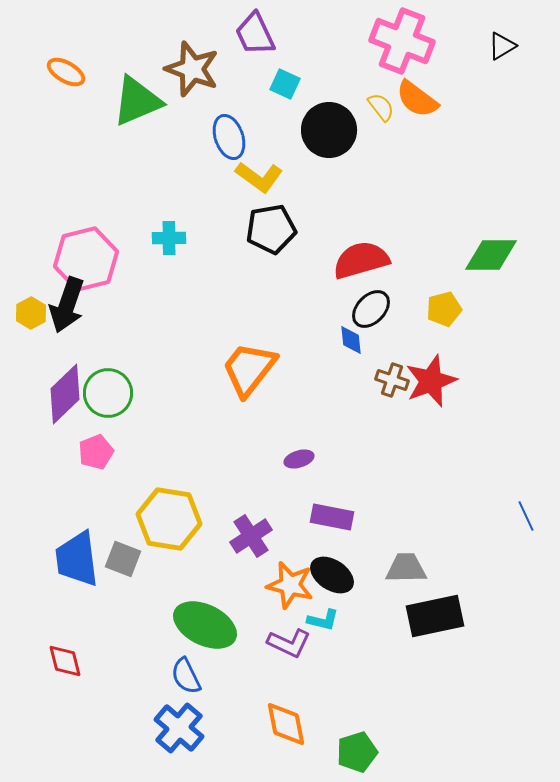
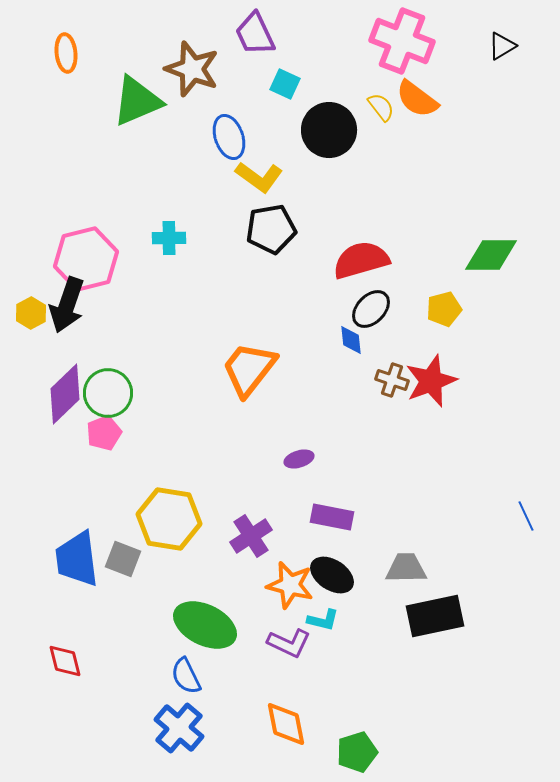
orange ellipse at (66, 72): moved 19 px up; rotated 54 degrees clockwise
pink pentagon at (96, 452): moved 8 px right, 19 px up
